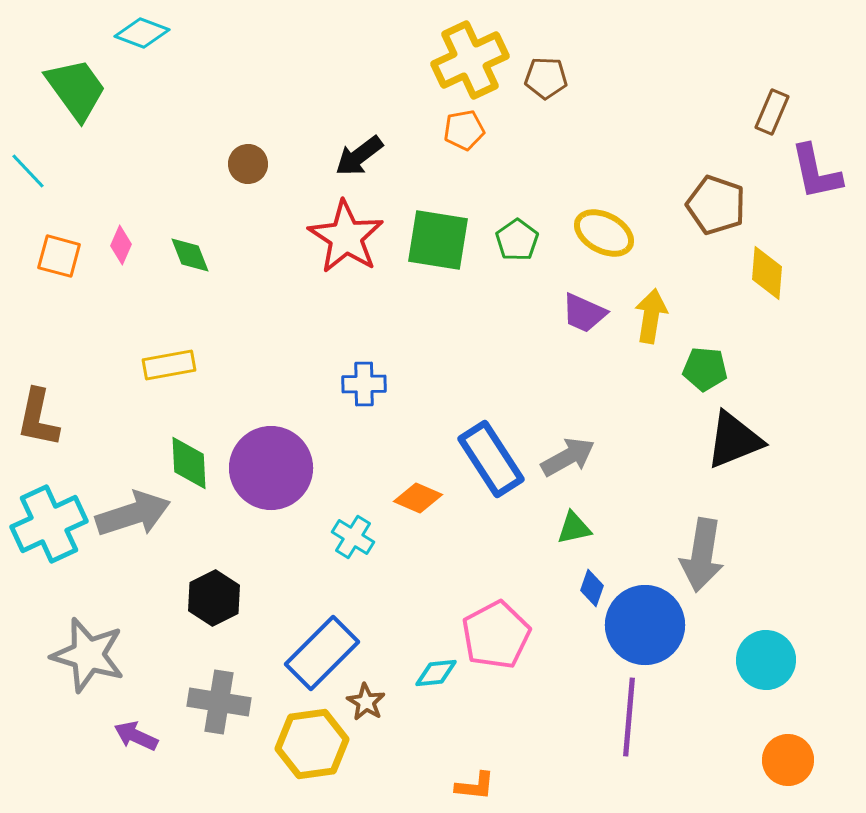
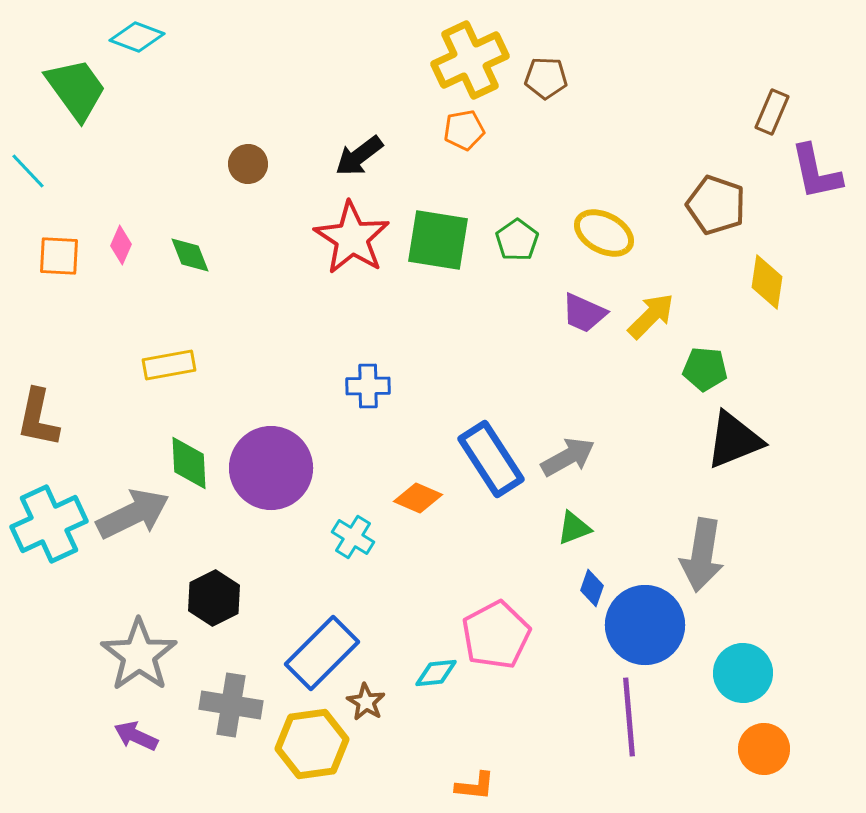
cyan diamond at (142, 33): moved 5 px left, 4 px down
red star at (346, 237): moved 6 px right, 1 px down
orange square at (59, 256): rotated 12 degrees counterclockwise
yellow diamond at (767, 273): moved 9 px down; rotated 4 degrees clockwise
yellow arrow at (651, 316): rotated 36 degrees clockwise
blue cross at (364, 384): moved 4 px right, 2 px down
gray arrow at (133, 514): rotated 8 degrees counterclockwise
green triangle at (574, 528): rotated 9 degrees counterclockwise
gray star at (88, 655): moved 51 px right; rotated 20 degrees clockwise
cyan circle at (766, 660): moved 23 px left, 13 px down
gray cross at (219, 702): moved 12 px right, 3 px down
purple line at (629, 717): rotated 10 degrees counterclockwise
orange circle at (788, 760): moved 24 px left, 11 px up
